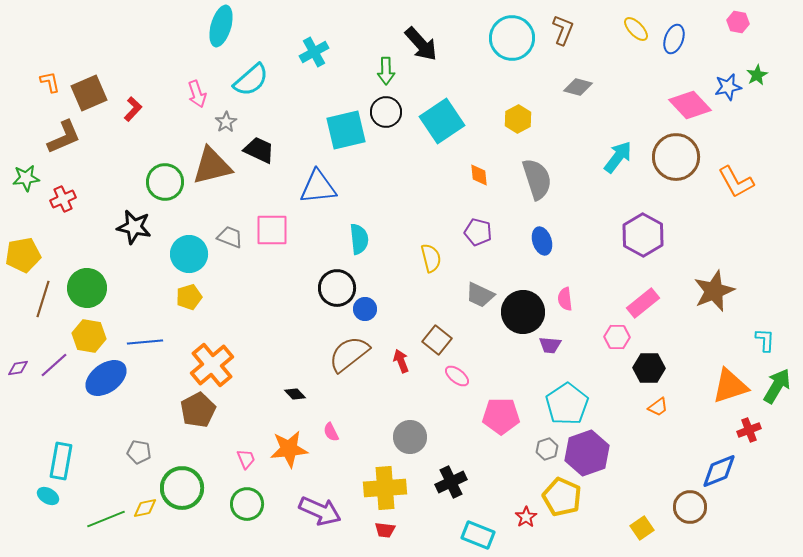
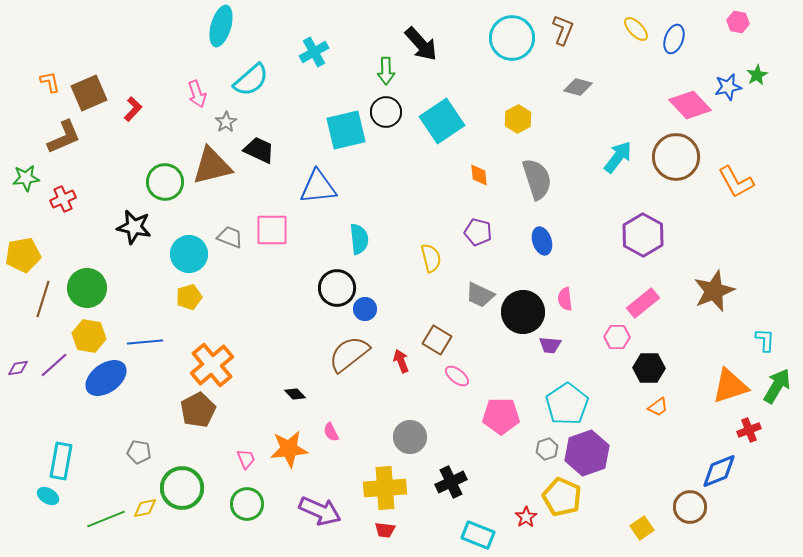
brown square at (437, 340): rotated 8 degrees counterclockwise
